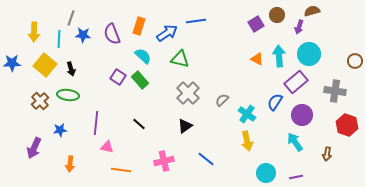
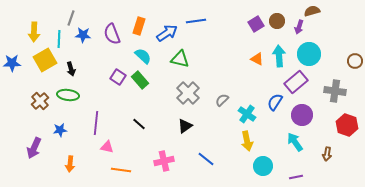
brown circle at (277, 15): moved 6 px down
yellow square at (45, 65): moved 5 px up; rotated 20 degrees clockwise
cyan circle at (266, 173): moved 3 px left, 7 px up
